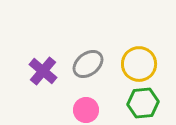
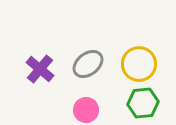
purple cross: moved 3 px left, 2 px up
